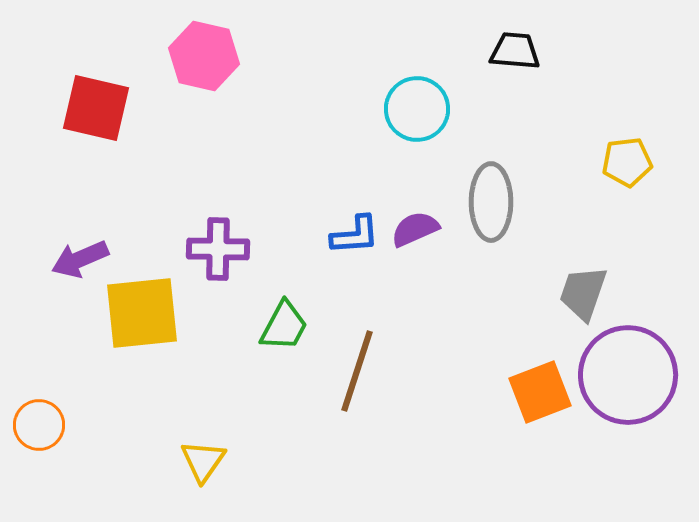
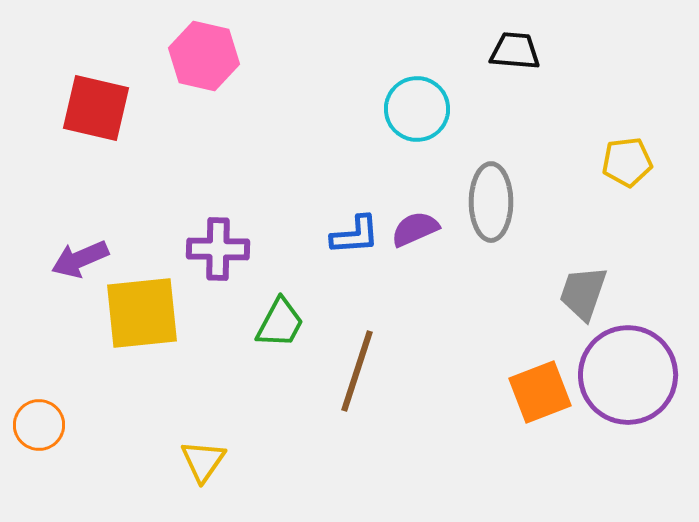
green trapezoid: moved 4 px left, 3 px up
